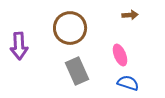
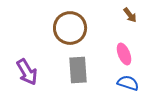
brown arrow: rotated 56 degrees clockwise
purple arrow: moved 8 px right, 26 px down; rotated 28 degrees counterclockwise
pink ellipse: moved 4 px right, 1 px up
gray rectangle: moved 1 px right, 1 px up; rotated 20 degrees clockwise
